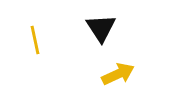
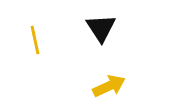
yellow arrow: moved 9 px left, 12 px down
